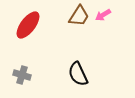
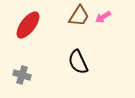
pink arrow: moved 2 px down
black semicircle: moved 12 px up
